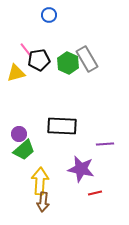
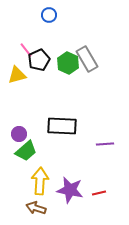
black pentagon: rotated 15 degrees counterclockwise
yellow triangle: moved 1 px right, 2 px down
green trapezoid: moved 2 px right, 1 px down
purple star: moved 11 px left, 21 px down
red line: moved 4 px right
brown arrow: moved 7 px left, 6 px down; rotated 102 degrees clockwise
